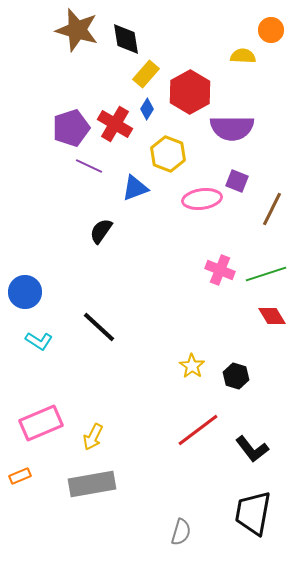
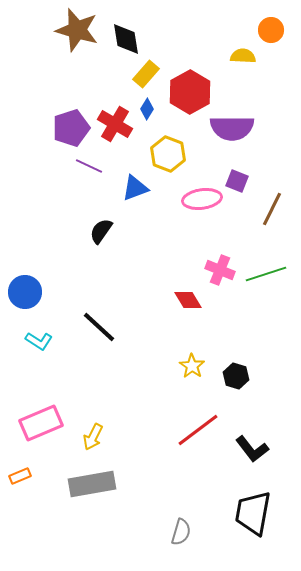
red diamond: moved 84 px left, 16 px up
